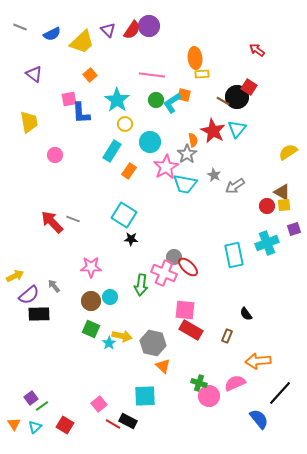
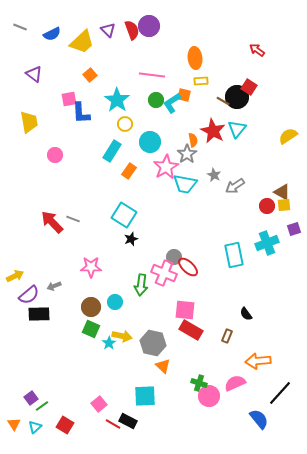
red semicircle at (132, 30): rotated 54 degrees counterclockwise
yellow rectangle at (202, 74): moved 1 px left, 7 px down
yellow semicircle at (288, 152): moved 16 px up
black star at (131, 239): rotated 24 degrees counterclockwise
gray arrow at (54, 286): rotated 72 degrees counterclockwise
cyan circle at (110, 297): moved 5 px right, 5 px down
brown circle at (91, 301): moved 6 px down
